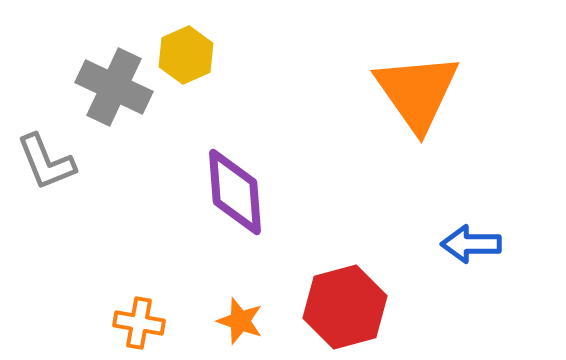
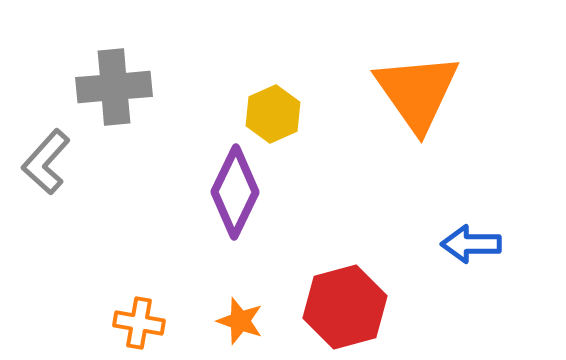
yellow hexagon: moved 87 px right, 59 px down
gray cross: rotated 30 degrees counterclockwise
gray L-shape: rotated 64 degrees clockwise
purple diamond: rotated 30 degrees clockwise
